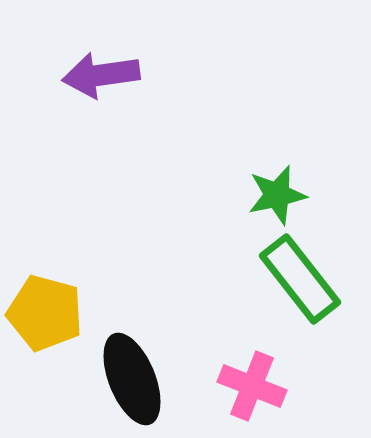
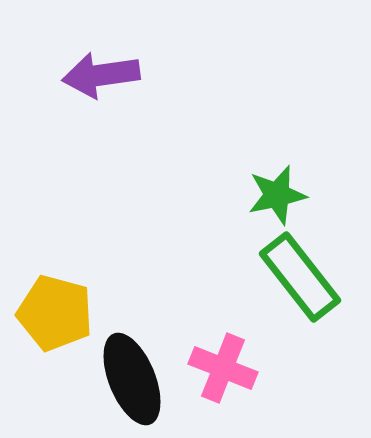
green rectangle: moved 2 px up
yellow pentagon: moved 10 px right
pink cross: moved 29 px left, 18 px up
